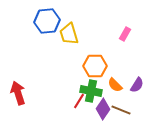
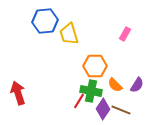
blue hexagon: moved 2 px left
